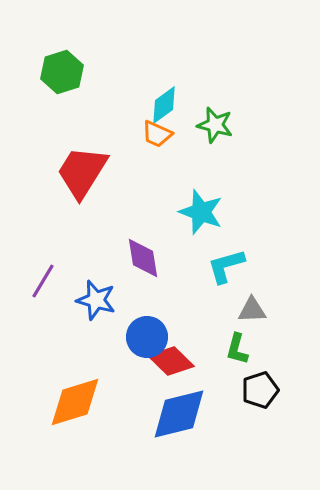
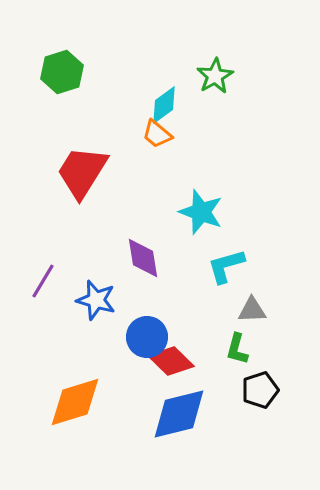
green star: moved 49 px up; rotated 27 degrees clockwise
orange trapezoid: rotated 16 degrees clockwise
